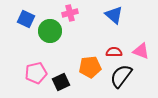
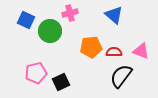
blue square: moved 1 px down
orange pentagon: moved 1 px right, 20 px up
